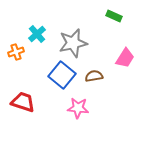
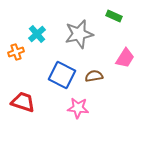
gray star: moved 6 px right, 9 px up
blue square: rotated 12 degrees counterclockwise
